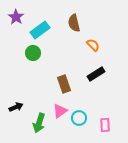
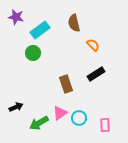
purple star: rotated 21 degrees counterclockwise
brown rectangle: moved 2 px right
pink triangle: moved 2 px down
green arrow: rotated 42 degrees clockwise
